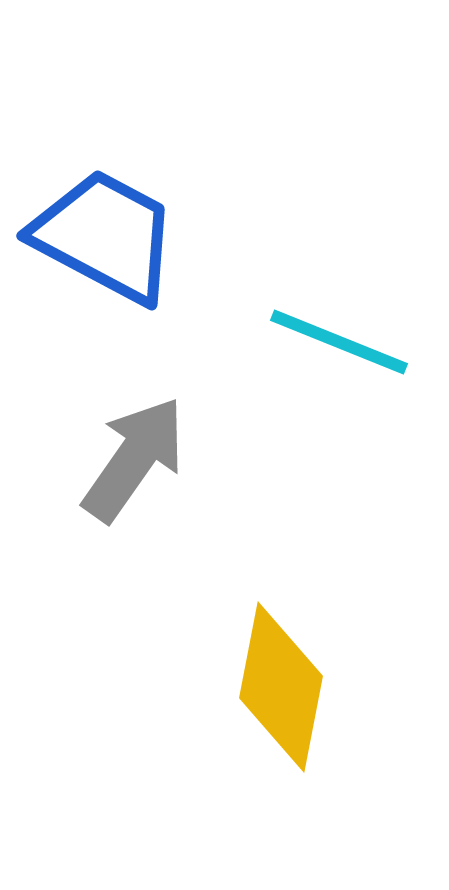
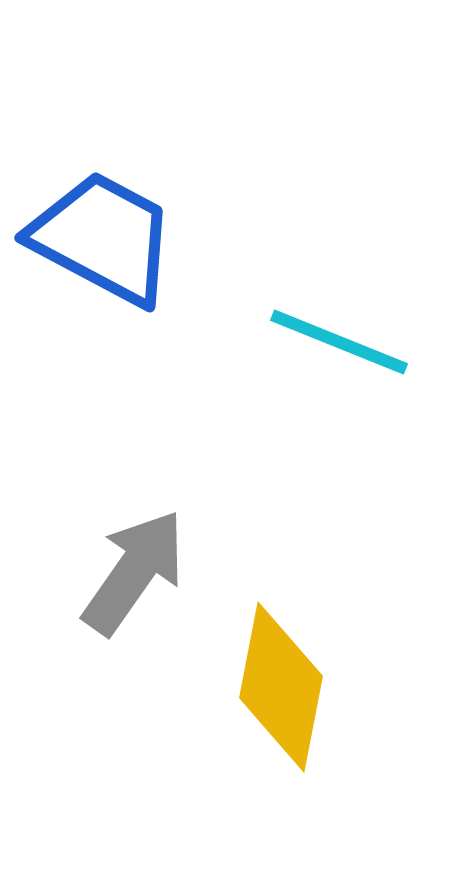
blue trapezoid: moved 2 px left, 2 px down
gray arrow: moved 113 px down
